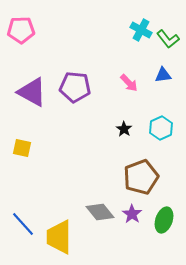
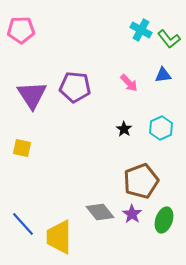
green L-shape: moved 1 px right
purple triangle: moved 3 px down; rotated 28 degrees clockwise
brown pentagon: moved 4 px down
